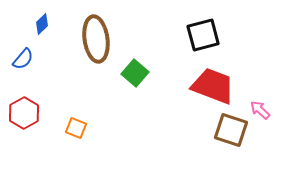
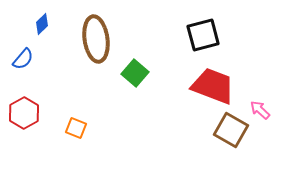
brown square: rotated 12 degrees clockwise
